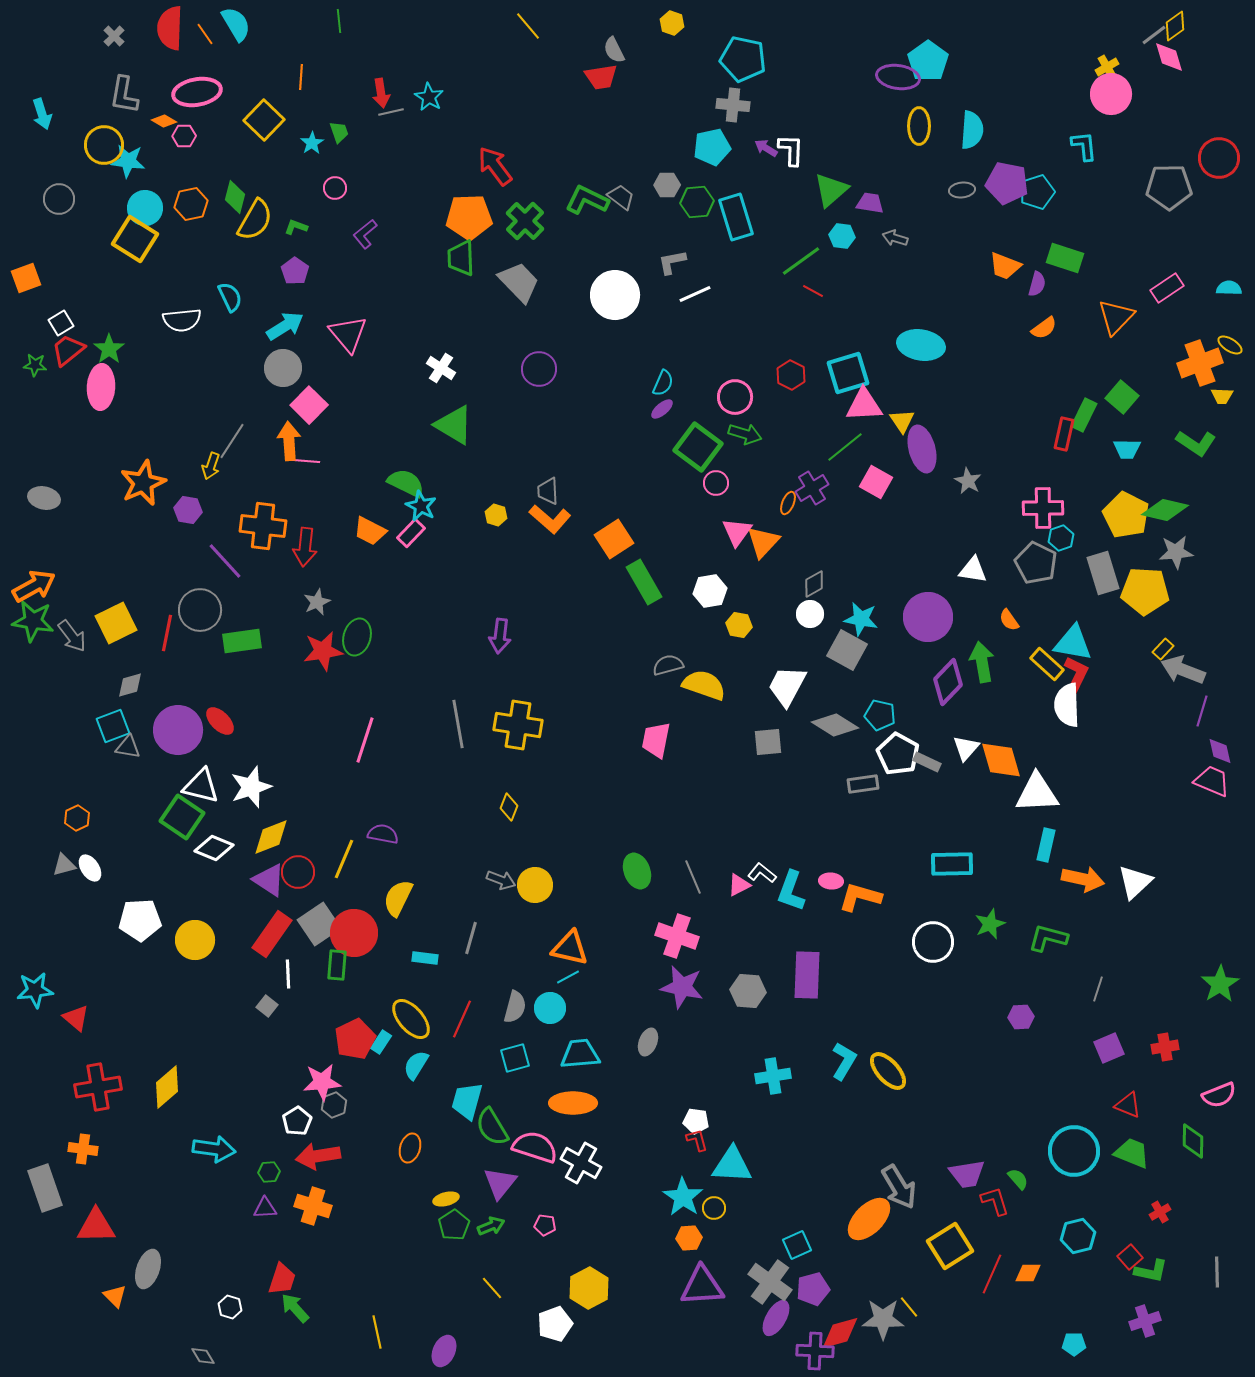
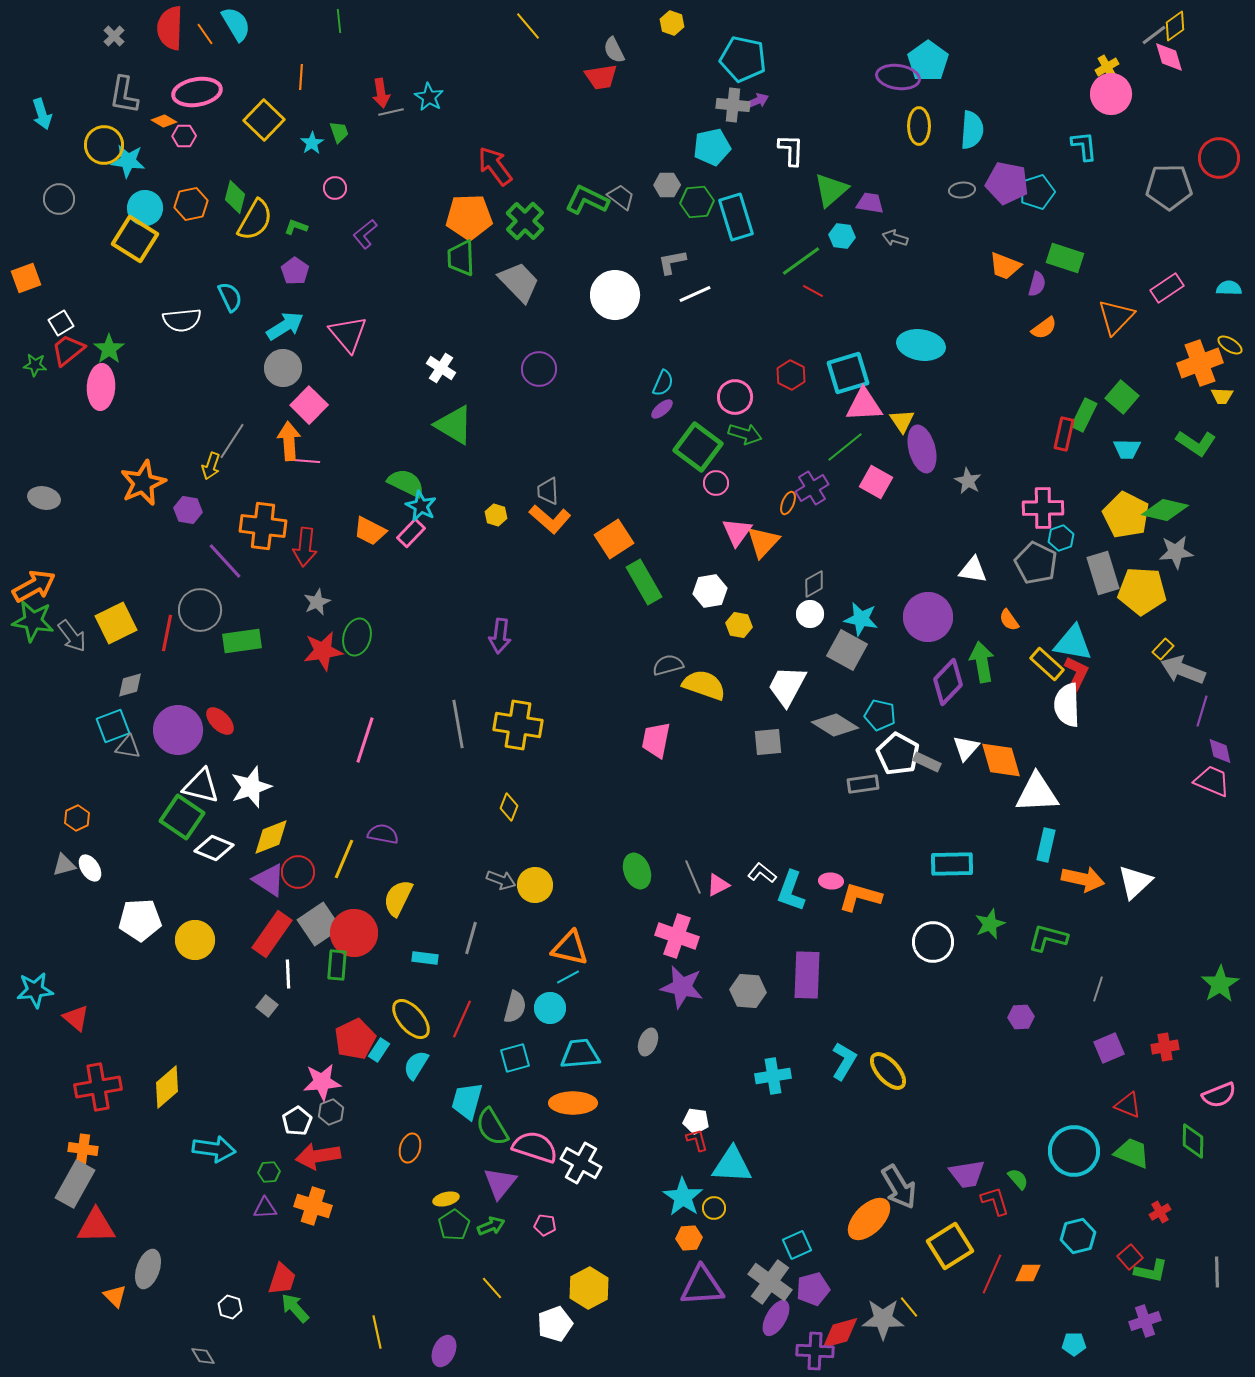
purple arrow at (766, 148): moved 9 px left, 47 px up; rotated 125 degrees clockwise
yellow pentagon at (1145, 591): moved 3 px left
pink triangle at (739, 885): moved 21 px left
cyan rectangle at (381, 1042): moved 2 px left, 8 px down
gray hexagon at (334, 1105): moved 3 px left, 7 px down
gray rectangle at (45, 1188): moved 30 px right, 4 px up; rotated 48 degrees clockwise
